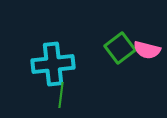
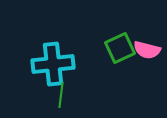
green square: rotated 12 degrees clockwise
